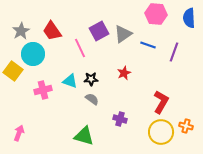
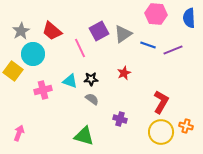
red trapezoid: rotated 15 degrees counterclockwise
purple line: moved 1 px left, 2 px up; rotated 48 degrees clockwise
